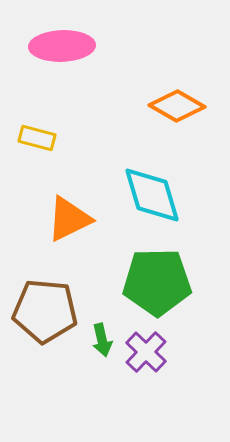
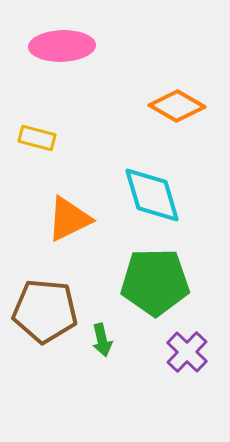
green pentagon: moved 2 px left
purple cross: moved 41 px right
